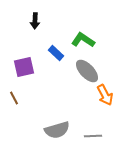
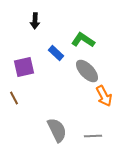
orange arrow: moved 1 px left, 1 px down
gray semicircle: rotated 100 degrees counterclockwise
